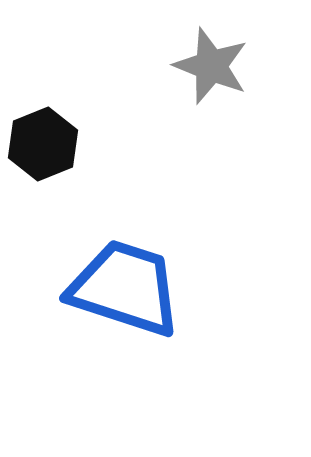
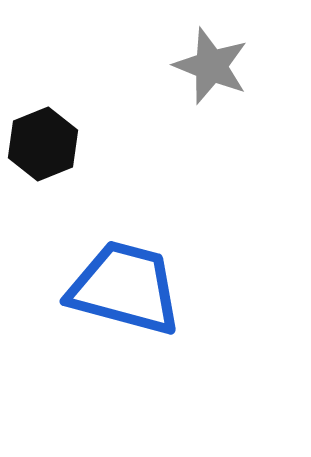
blue trapezoid: rotated 3 degrees counterclockwise
